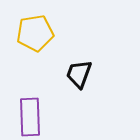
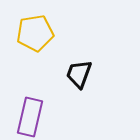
purple rectangle: rotated 15 degrees clockwise
